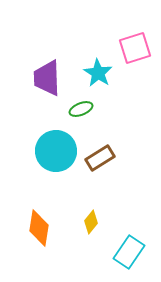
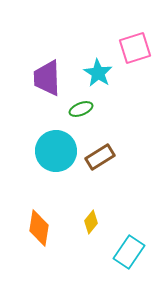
brown rectangle: moved 1 px up
